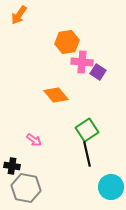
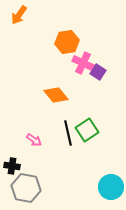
pink cross: moved 1 px right, 1 px down; rotated 20 degrees clockwise
black line: moved 19 px left, 21 px up
